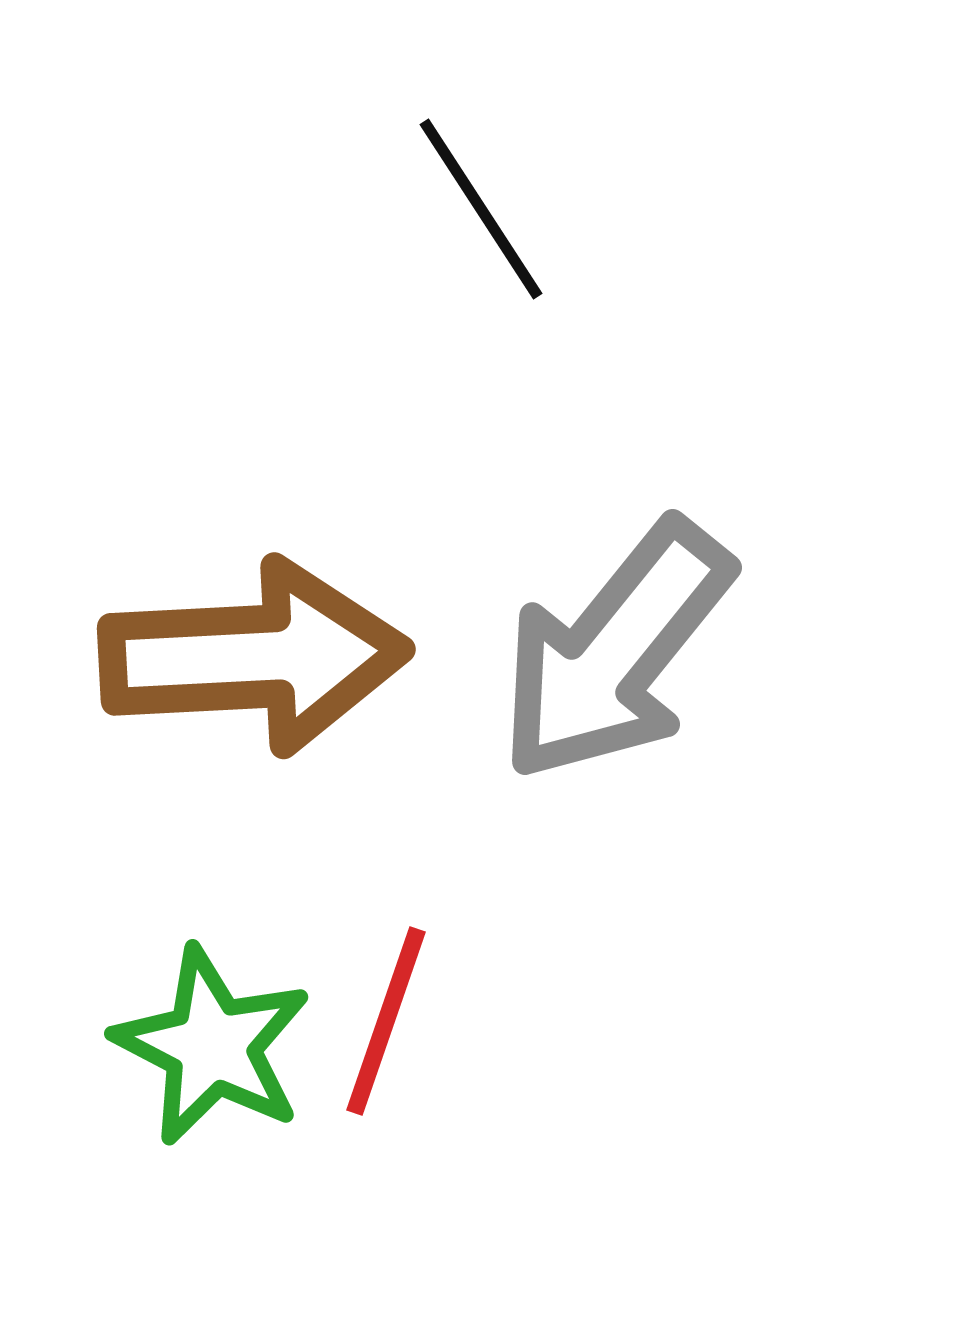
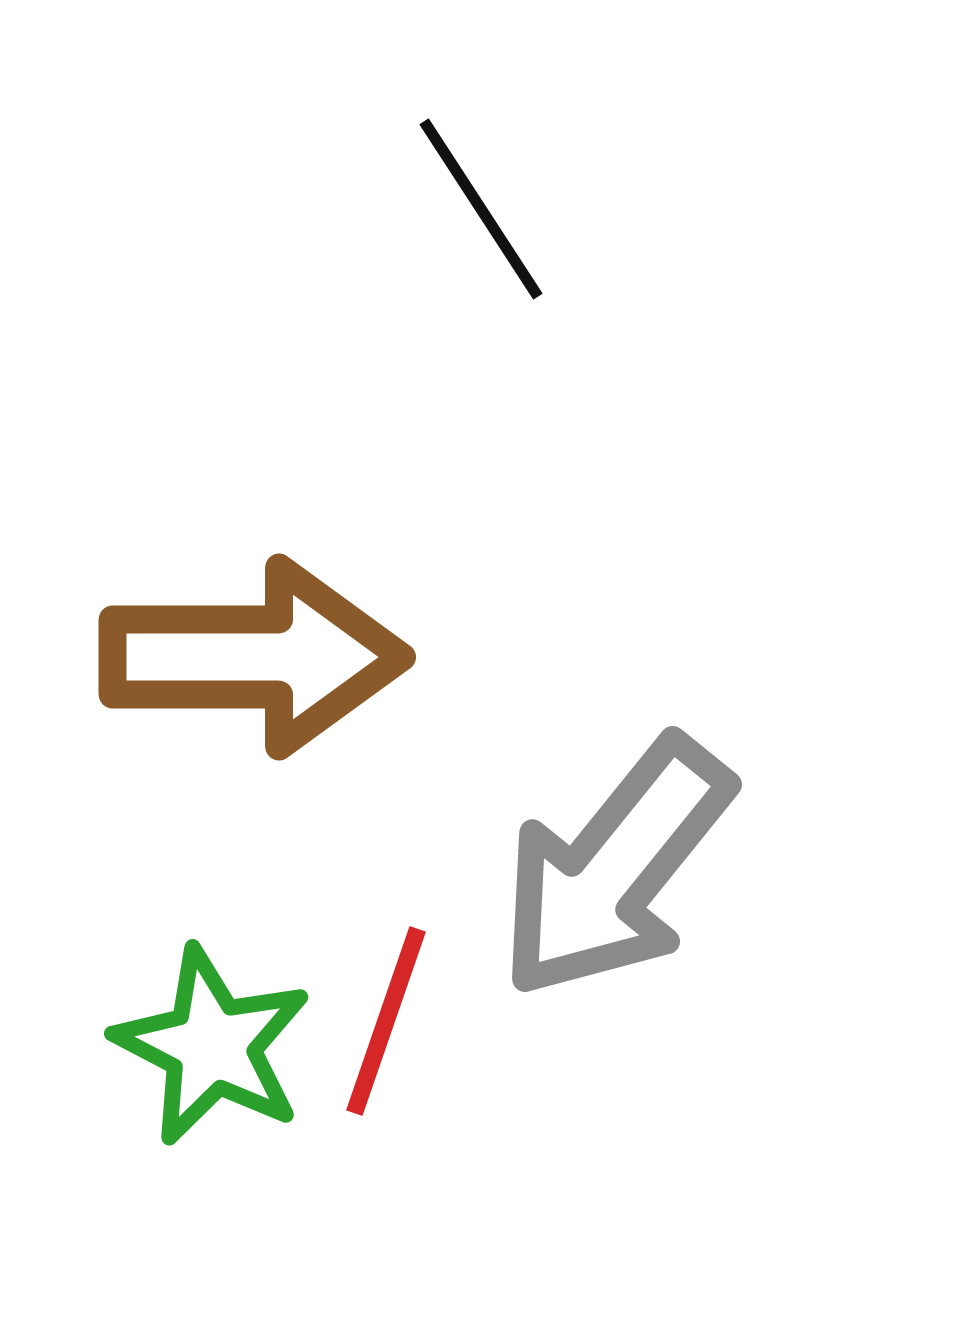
gray arrow: moved 217 px down
brown arrow: rotated 3 degrees clockwise
